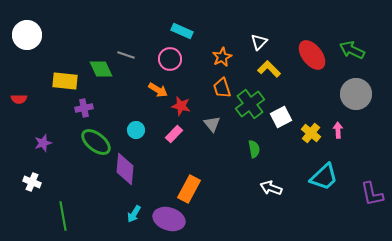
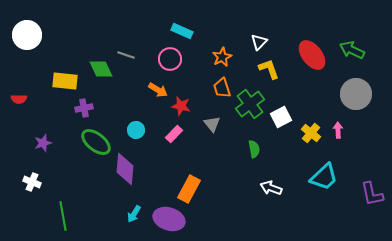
yellow L-shape: rotated 25 degrees clockwise
